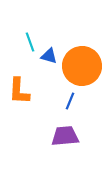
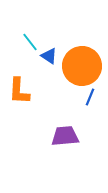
cyan line: rotated 18 degrees counterclockwise
blue triangle: rotated 18 degrees clockwise
blue line: moved 20 px right, 4 px up
